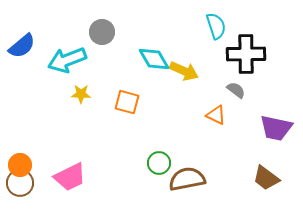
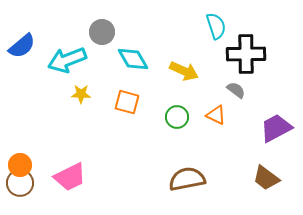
cyan diamond: moved 21 px left
purple trapezoid: rotated 140 degrees clockwise
green circle: moved 18 px right, 46 px up
